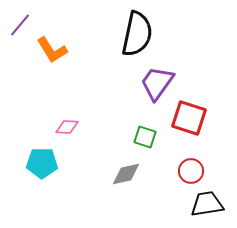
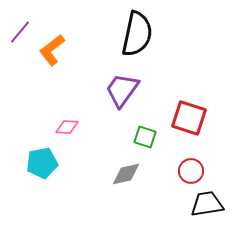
purple line: moved 7 px down
orange L-shape: rotated 84 degrees clockwise
purple trapezoid: moved 35 px left, 7 px down
cyan pentagon: rotated 12 degrees counterclockwise
